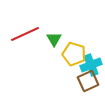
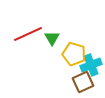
red line: moved 3 px right
green triangle: moved 2 px left, 1 px up
brown square: moved 5 px left, 1 px down
